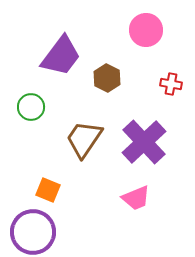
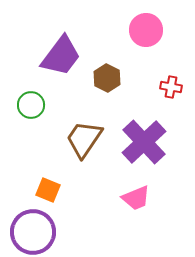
red cross: moved 3 px down
green circle: moved 2 px up
